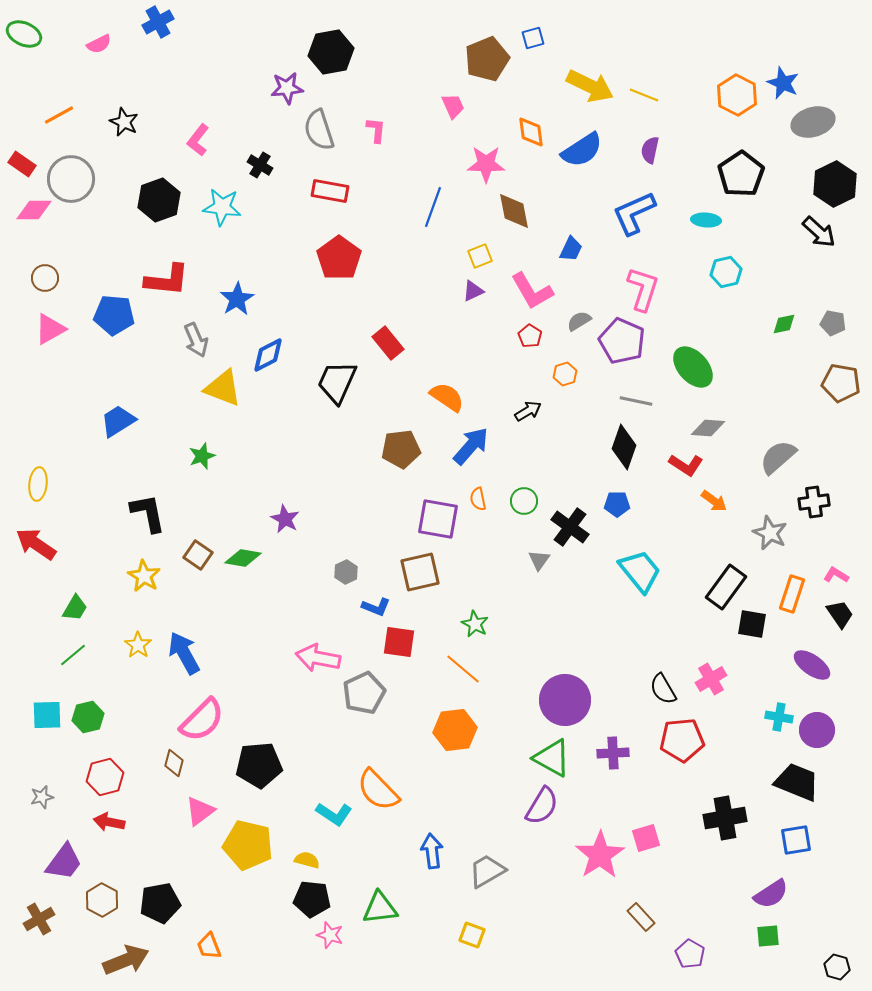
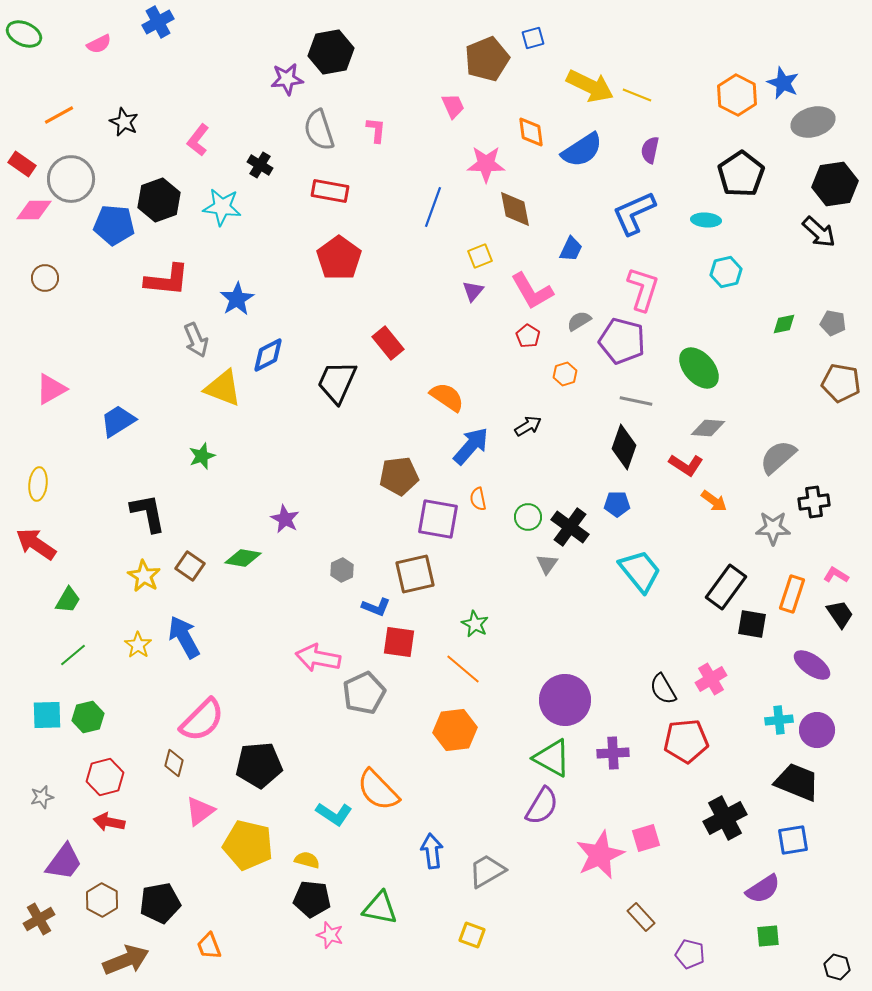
purple star at (287, 88): moved 9 px up
yellow line at (644, 95): moved 7 px left
black hexagon at (835, 184): rotated 18 degrees clockwise
brown diamond at (514, 211): moved 1 px right, 2 px up
purple triangle at (473, 291): rotated 25 degrees counterclockwise
blue pentagon at (114, 315): moved 90 px up
pink triangle at (50, 329): moved 1 px right, 60 px down
red pentagon at (530, 336): moved 2 px left
purple pentagon at (622, 341): rotated 9 degrees counterclockwise
green ellipse at (693, 367): moved 6 px right, 1 px down
black arrow at (528, 411): moved 15 px down
brown pentagon at (401, 449): moved 2 px left, 27 px down
green circle at (524, 501): moved 4 px right, 16 px down
gray star at (770, 533): moved 3 px right, 5 px up; rotated 24 degrees counterclockwise
brown square at (198, 555): moved 8 px left, 11 px down
gray triangle at (539, 560): moved 8 px right, 4 px down
gray hexagon at (346, 572): moved 4 px left, 2 px up
brown square at (420, 572): moved 5 px left, 2 px down
green trapezoid at (75, 608): moved 7 px left, 8 px up
blue arrow at (184, 653): moved 16 px up
cyan cross at (779, 717): moved 3 px down; rotated 16 degrees counterclockwise
red pentagon at (682, 740): moved 4 px right, 1 px down
black cross at (725, 818): rotated 18 degrees counterclockwise
blue square at (796, 840): moved 3 px left
pink star at (600, 855): rotated 9 degrees clockwise
purple semicircle at (771, 894): moved 8 px left, 5 px up
green triangle at (380, 908): rotated 18 degrees clockwise
purple pentagon at (690, 954): rotated 16 degrees counterclockwise
